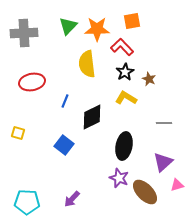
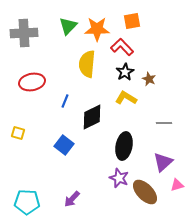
yellow semicircle: rotated 12 degrees clockwise
